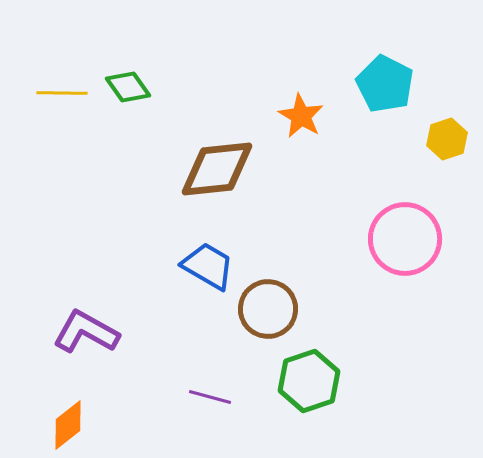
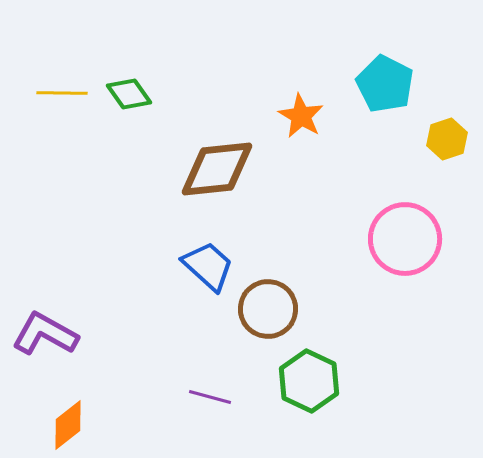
green diamond: moved 1 px right, 7 px down
blue trapezoid: rotated 12 degrees clockwise
purple L-shape: moved 41 px left, 2 px down
green hexagon: rotated 16 degrees counterclockwise
